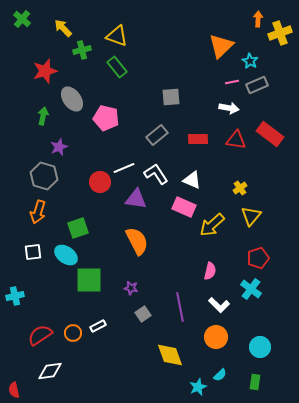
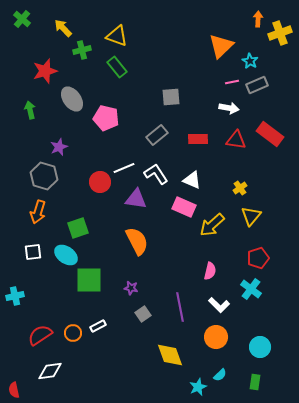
green arrow at (43, 116): moved 13 px left, 6 px up; rotated 24 degrees counterclockwise
